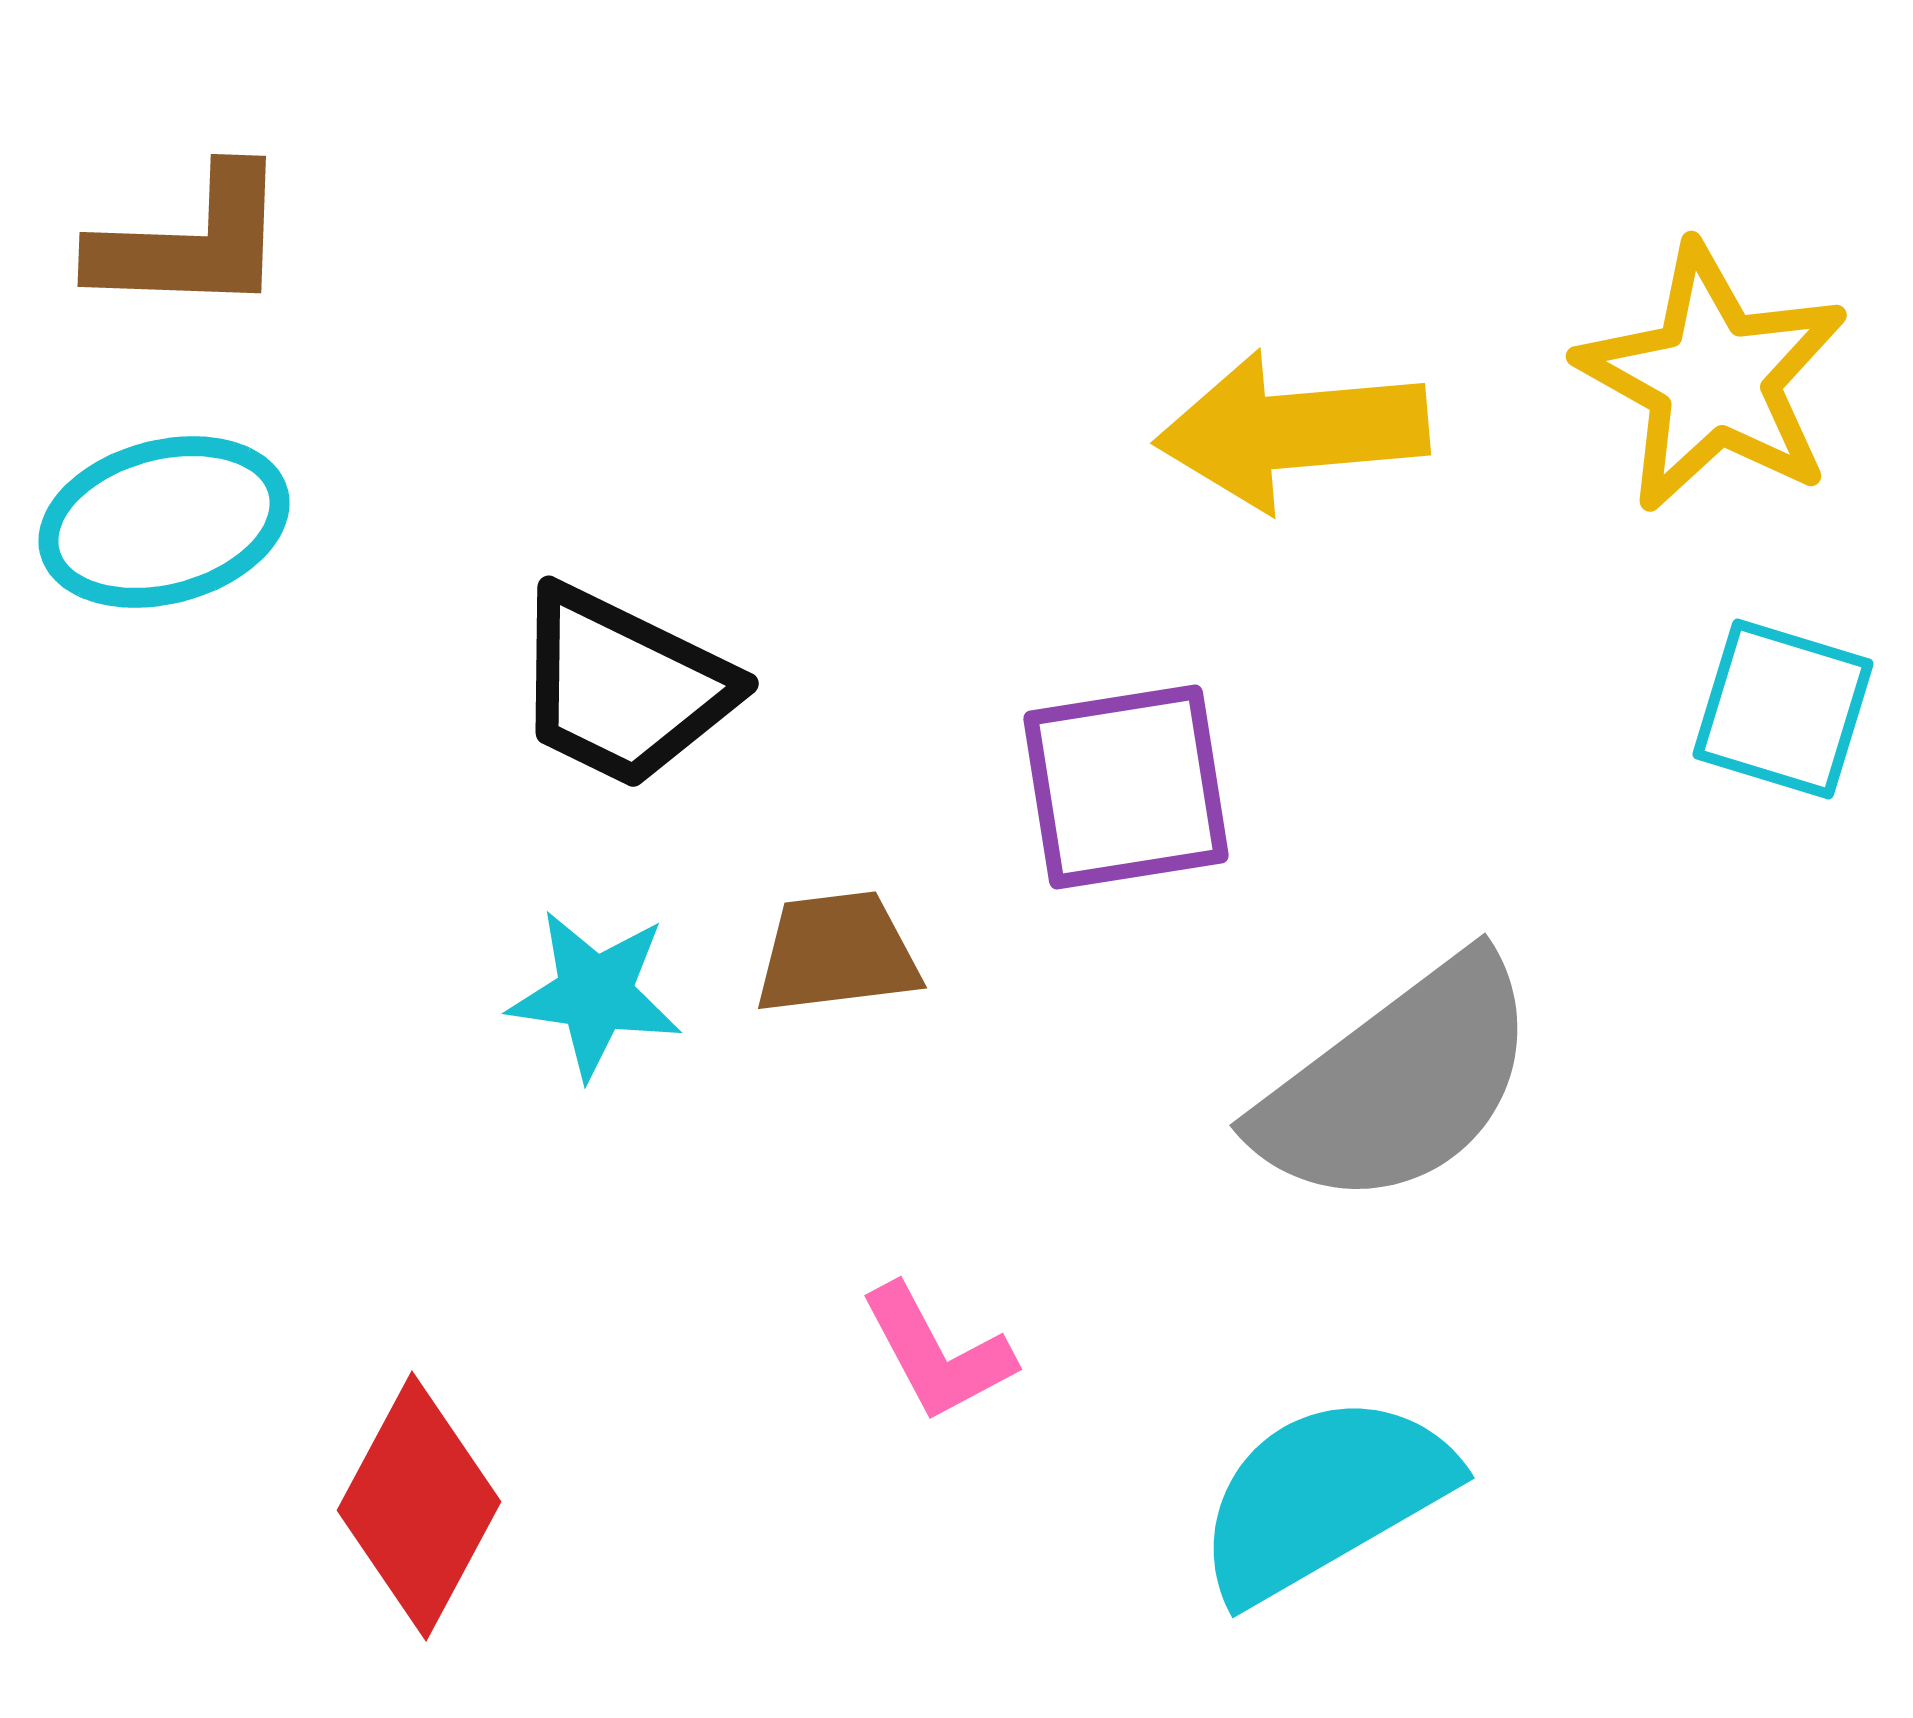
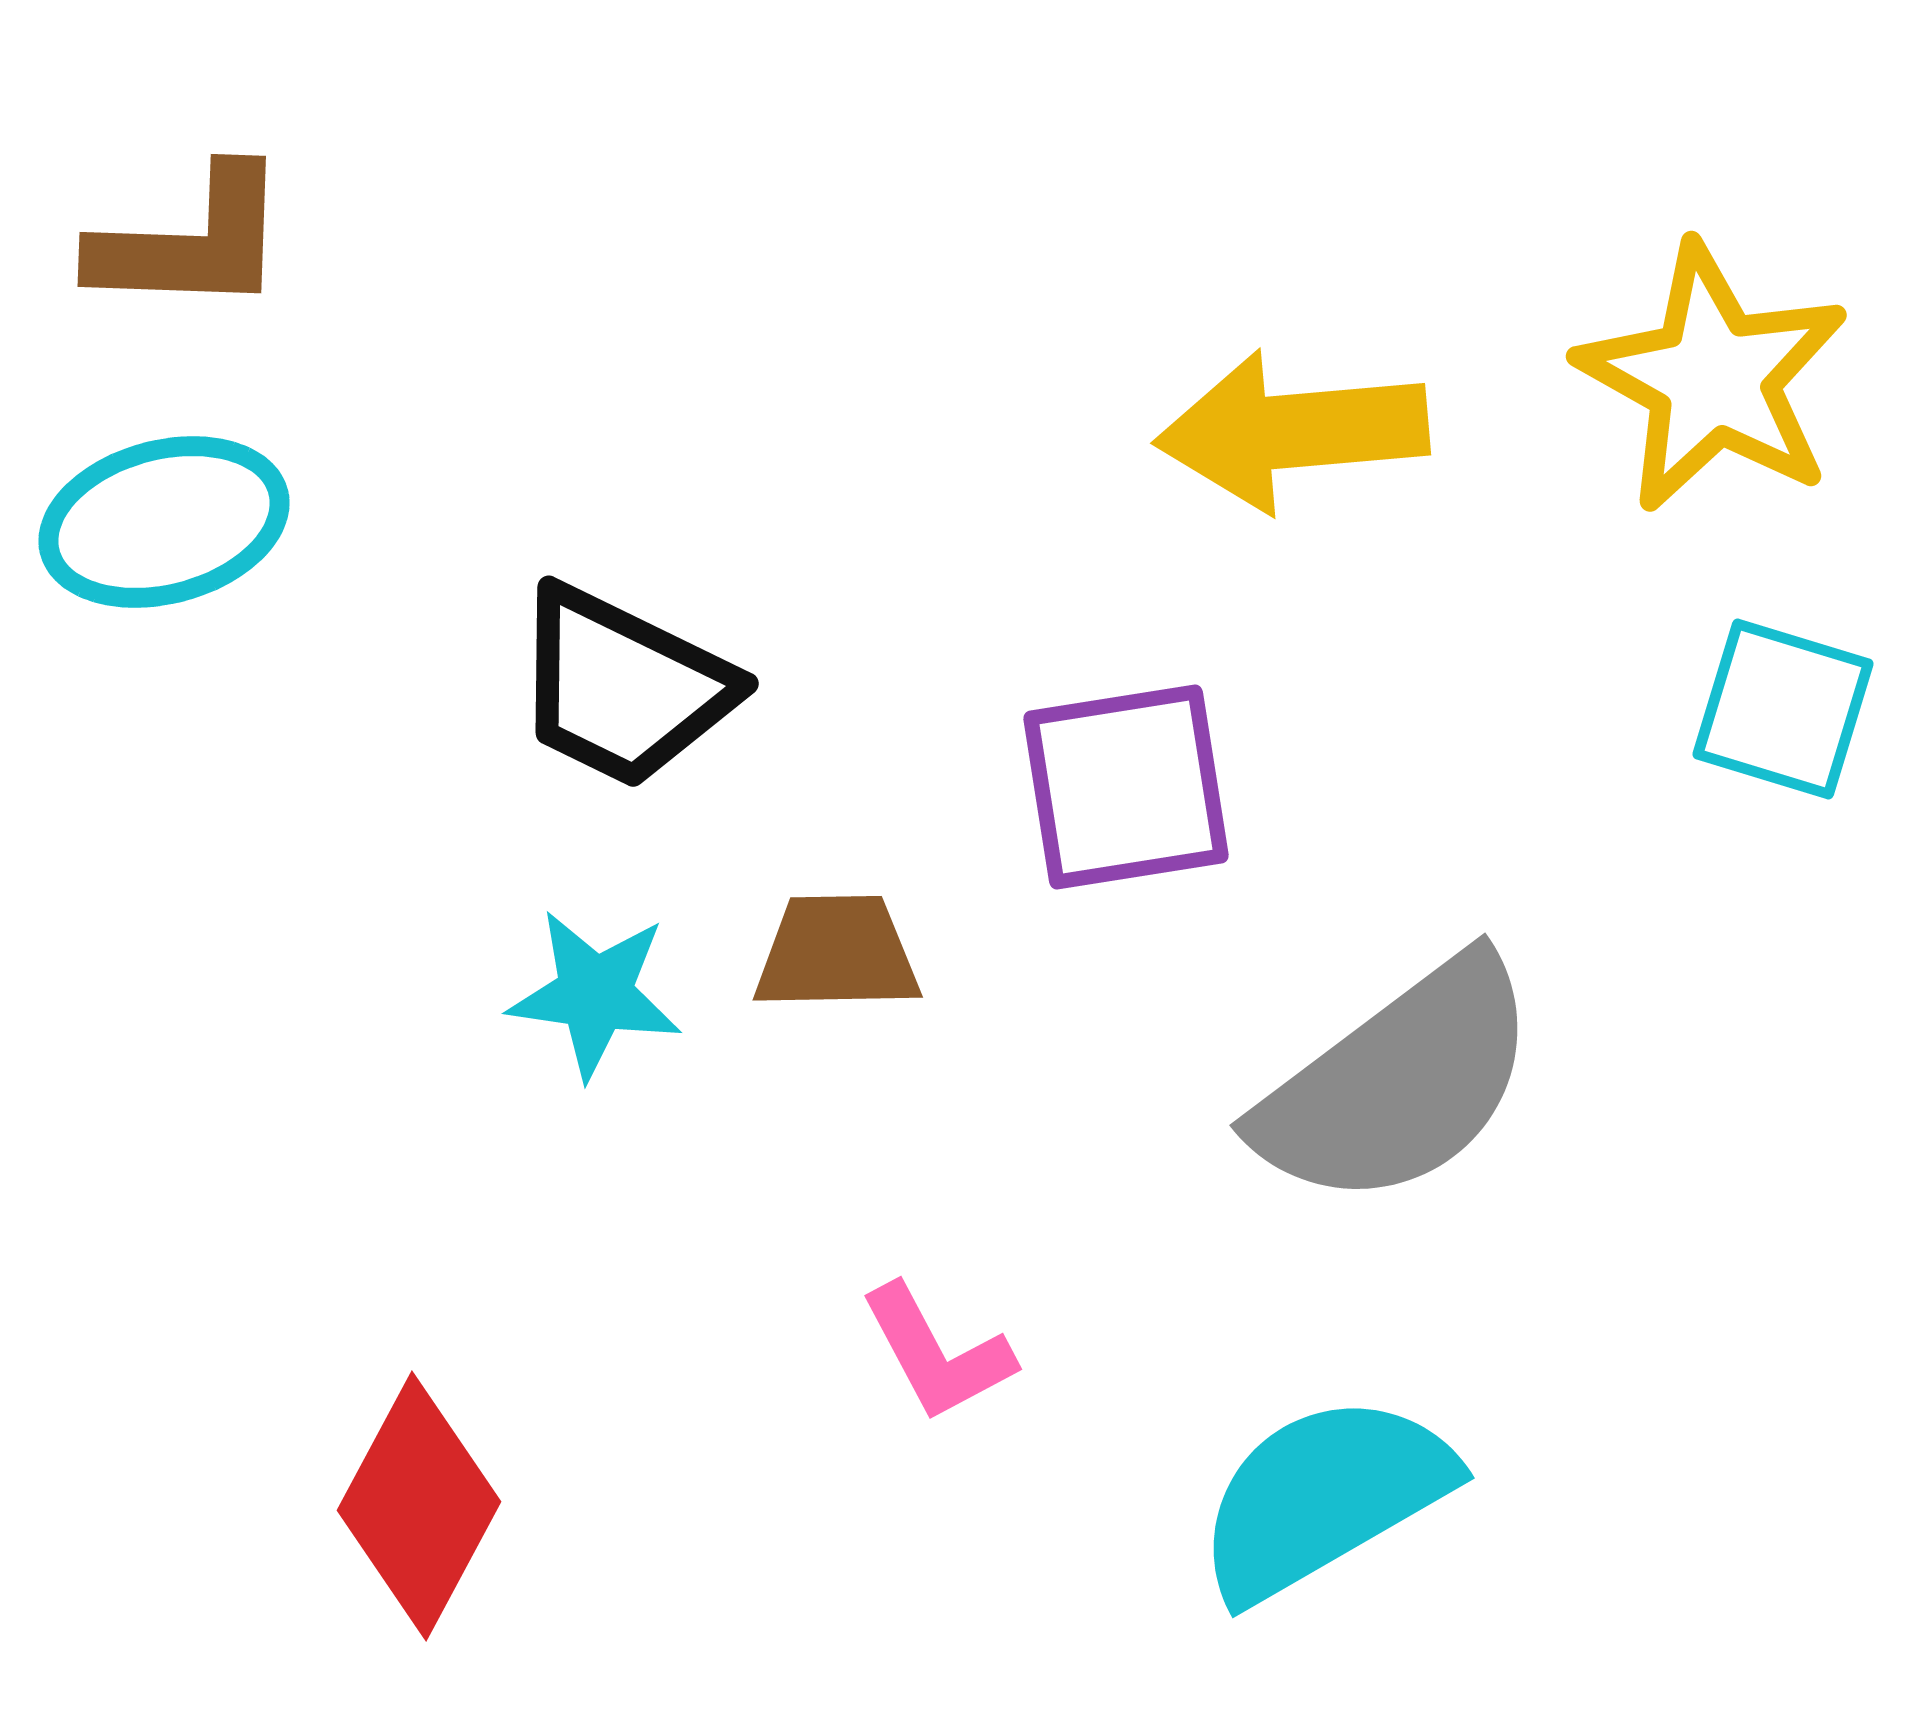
brown trapezoid: rotated 6 degrees clockwise
